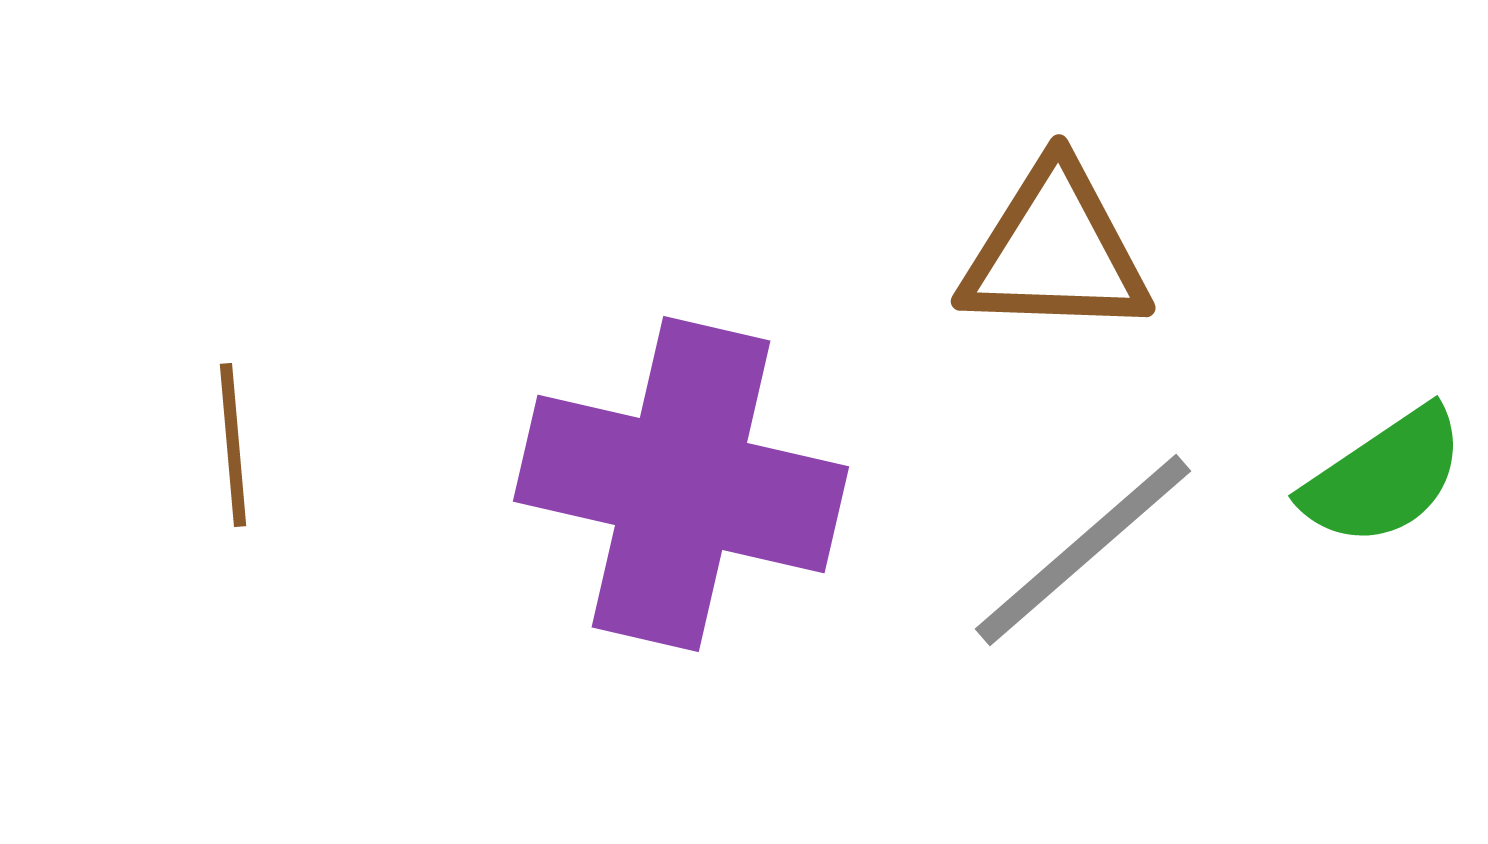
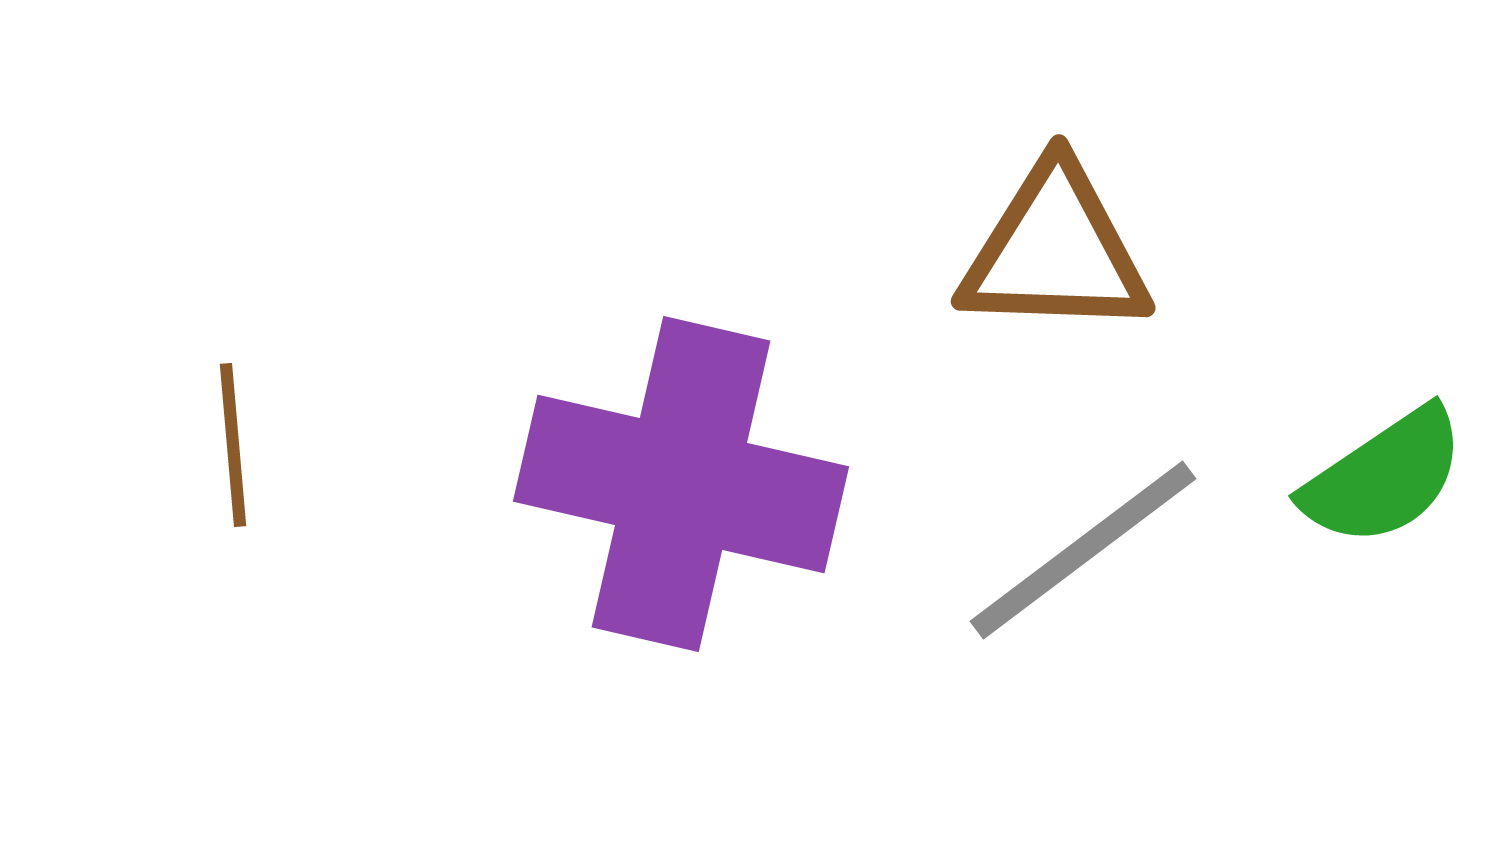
gray line: rotated 4 degrees clockwise
